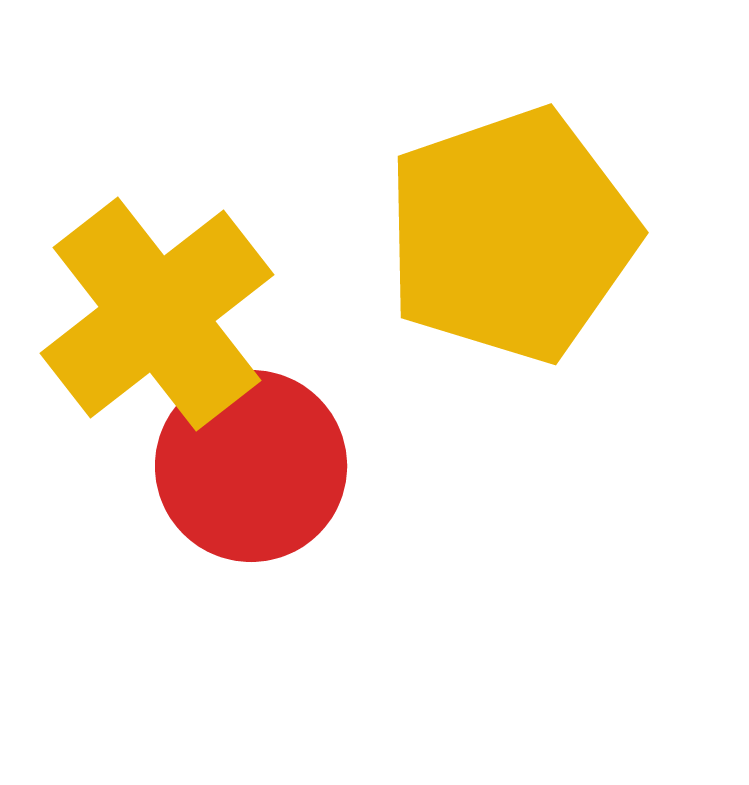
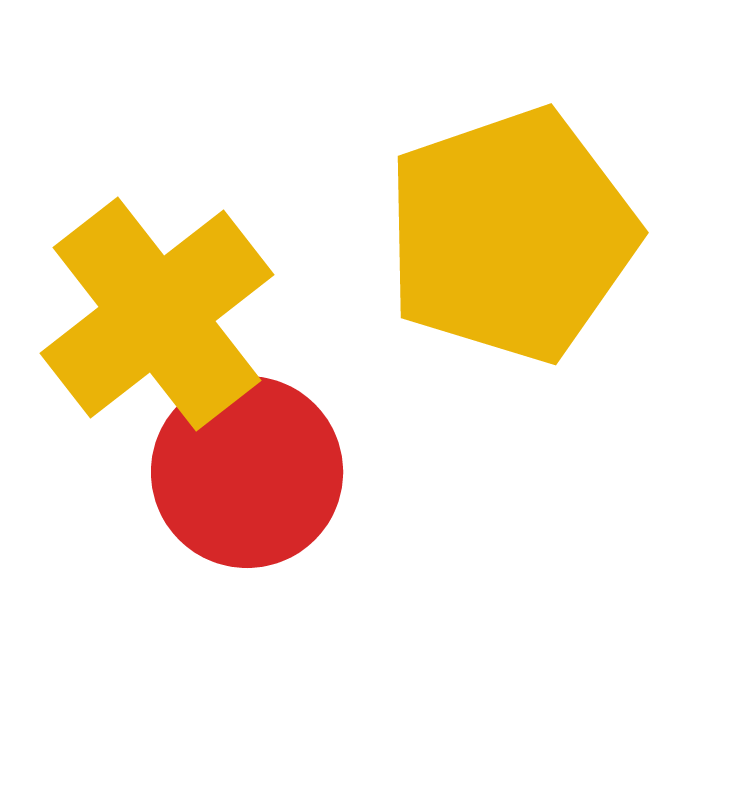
red circle: moved 4 px left, 6 px down
